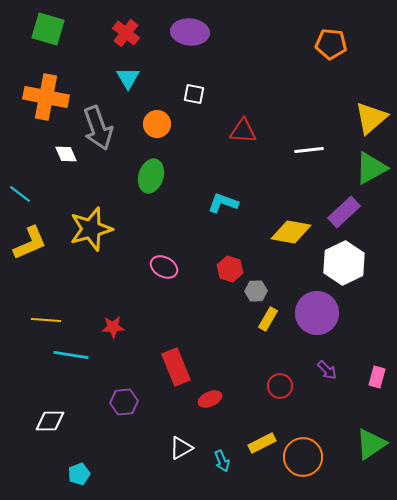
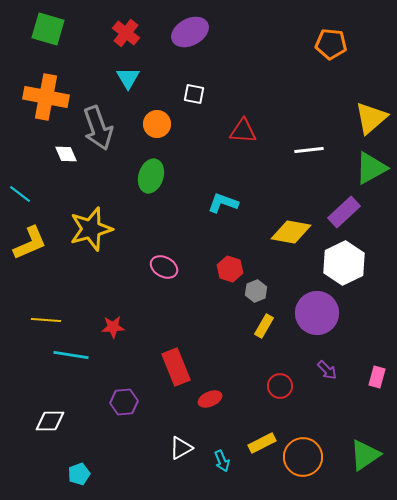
purple ellipse at (190, 32): rotated 33 degrees counterclockwise
gray hexagon at (256, 291): rotated 20 degrees counterclockwise
yellow rectangle at (268, 319): moved 4 px left, 7 px down
green triangle at (371, 444): moved 6 px left, 11 px down
